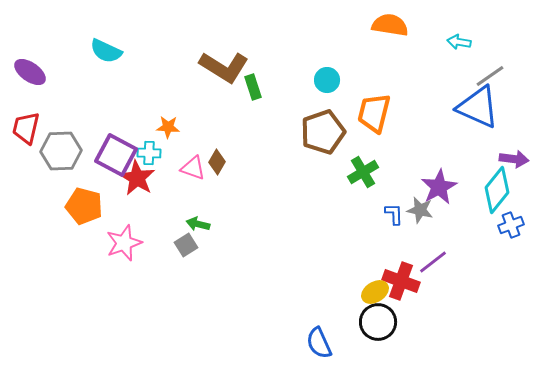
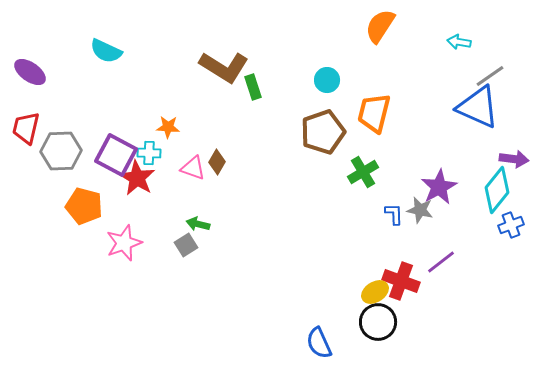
orange semicircle: moved 10 px left, 1 px down; rotated 66 degrees counterclockwise
purple line: moved 8 px right
